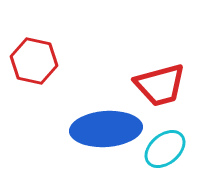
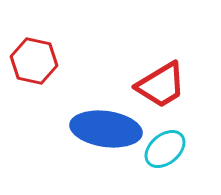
red trapezoid: moved 1 px right; rotated 16 degrees counterclockwise
blue ellipse: rotated 12 degrees clockwise
